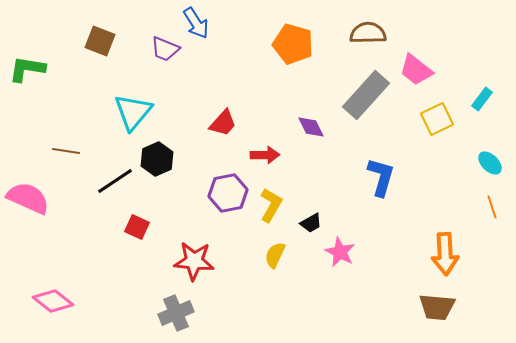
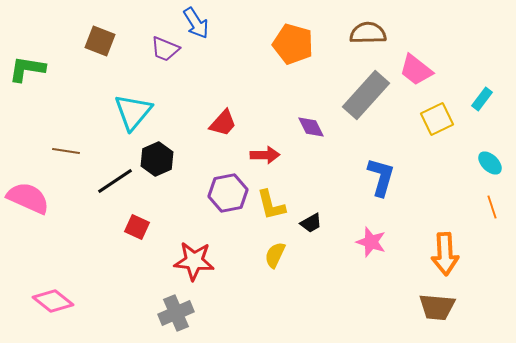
yellow L-shape: rotated 136 degrees clockwise
pink star: moved 31 px right, 10 px up; rotated 8 degrees counterclockwise
